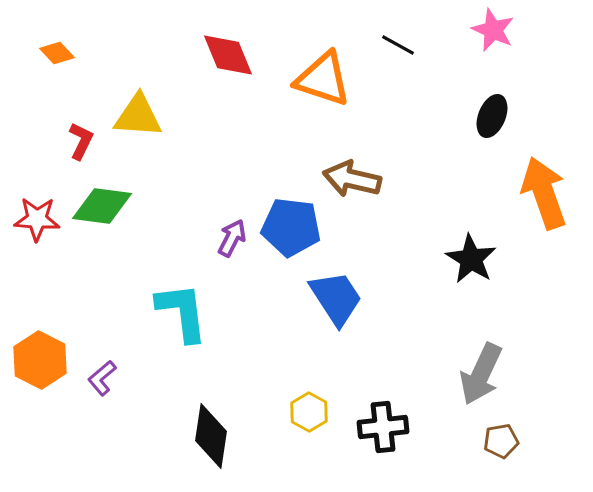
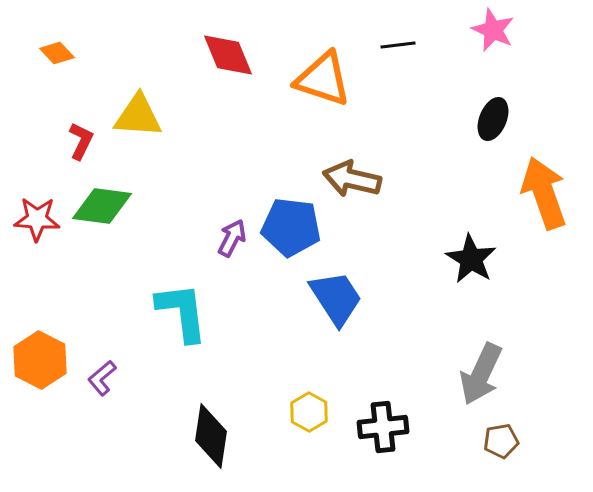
black line: rotated 36 degrees counterclockwise
black ellipse: moved 1 px right, 3 px down
